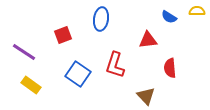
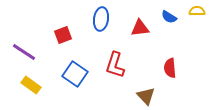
red triangle: moved 8 px left, 12 px up
blue square: moved 3 px left
